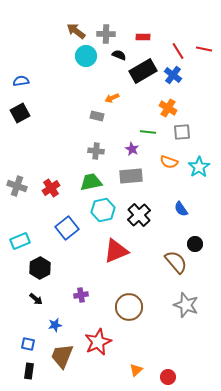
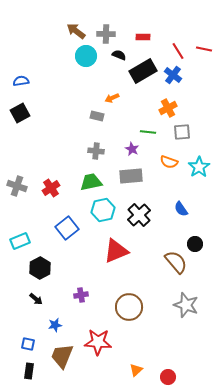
orange cross at (168, 108): rotated 30 degrees clockwise
red star at (98, 342): rotated 28 degrees clockwise
